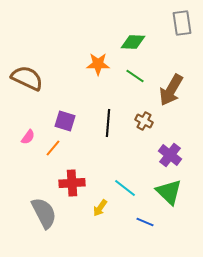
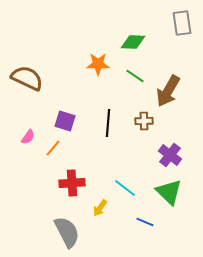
brown arrow: moved 3 px left, 1 px down
brown cross: rotated 30 degrees counterclockwise
gray semicircle: moved 23 px right, 19 px down
